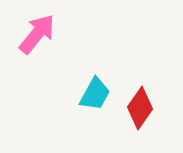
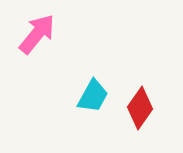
cyan trapezoid: moved 2 px left, 2 px down
